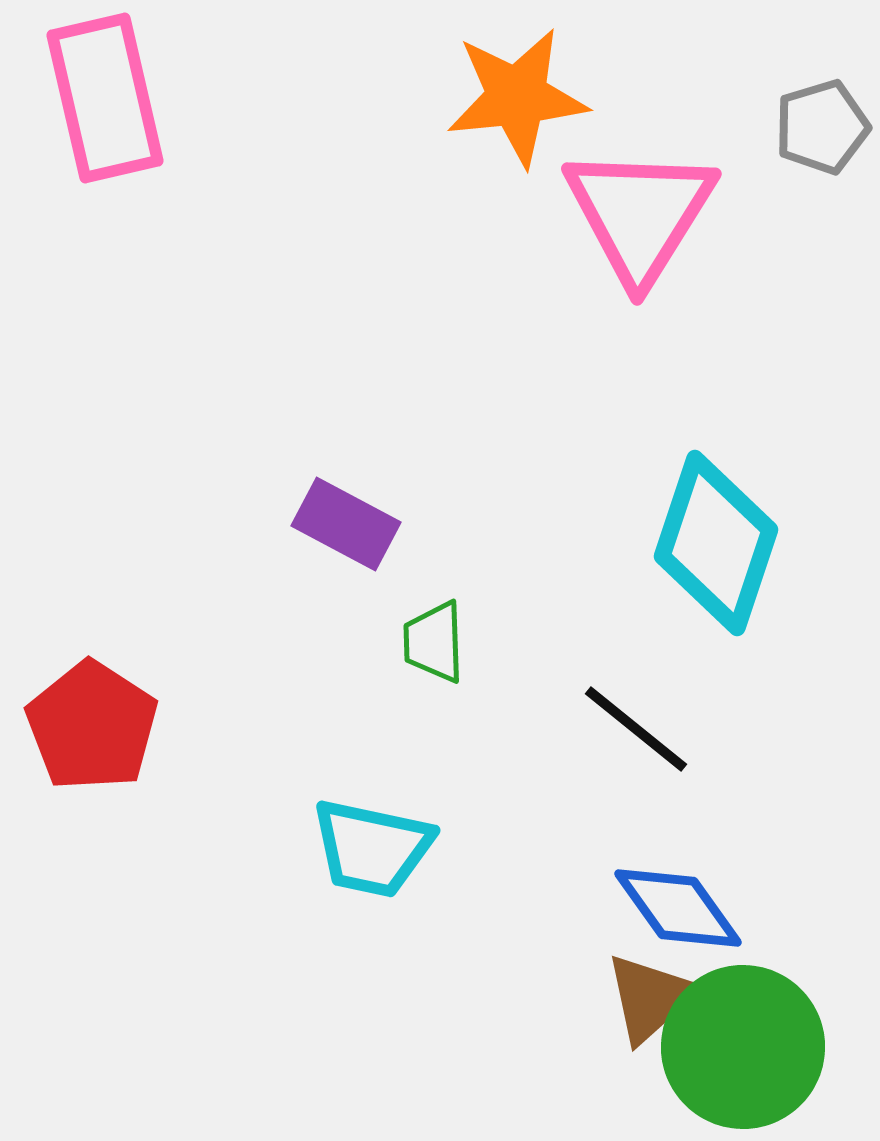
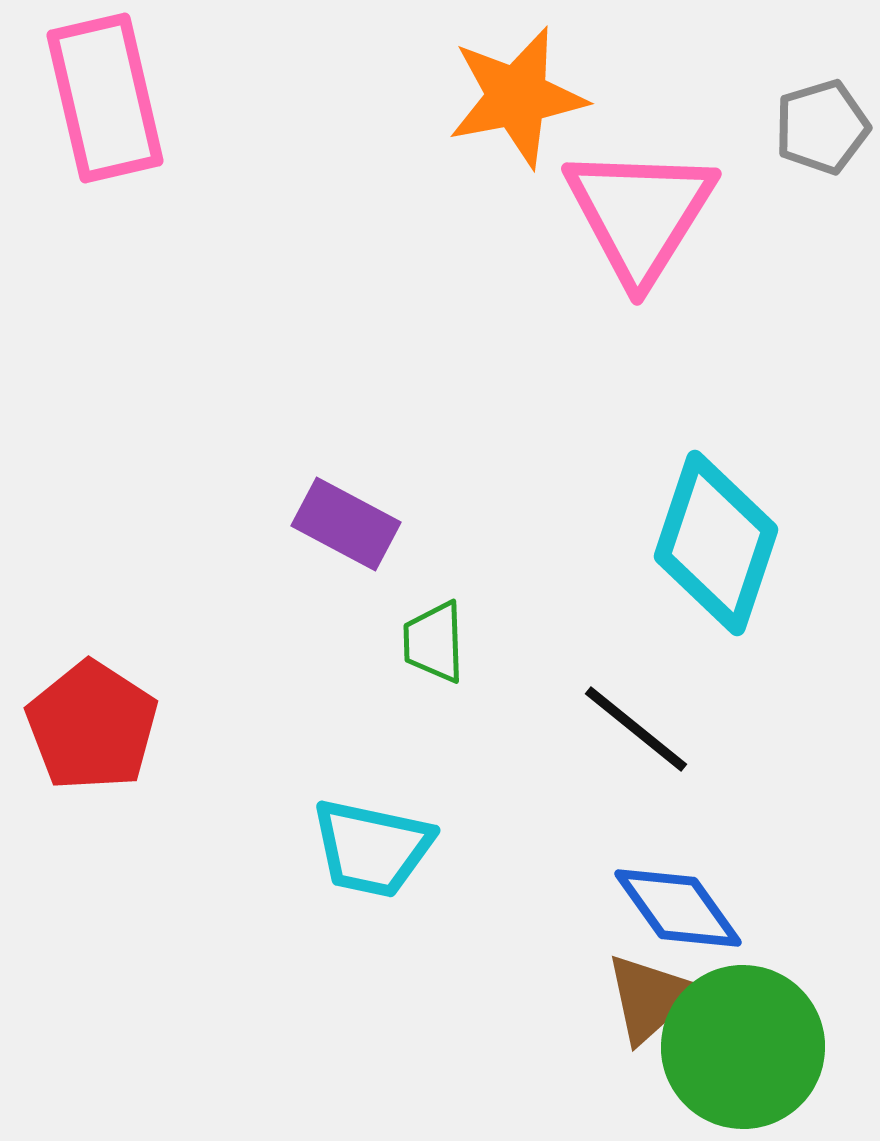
orange star: rotated 5 degrees counterclockwise
